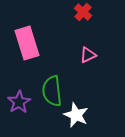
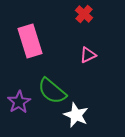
red cross: moved 1 px right, 2 px down
pink rectangle: moved 3 px right, 2 px up
green semicircle: rotated 44 degrees counterclockwise
